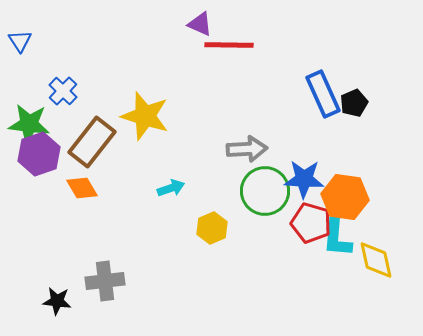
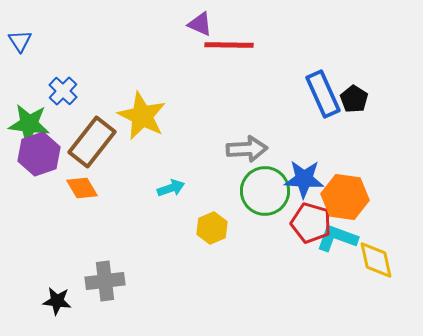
black pentagon: moved 4 px up; rotated 16 degrees counterclockwise
yellow star: moved 3 px left; rotated 9 degrees clockwise
cyan L-shape: rotated 105 degrees clockwise
